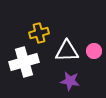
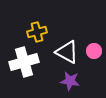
yellow cross: moved 2 px left, 1 px up
white triangle: moved 1 px down; rotated 30 degrees clockwise
